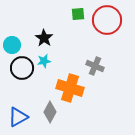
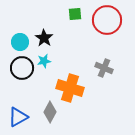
green square: moved 3 px left
cyan circle: moved 8 px right, 3 px up
gray cross: moved 9 px right, 2 px down
